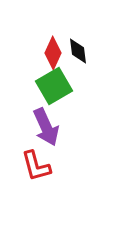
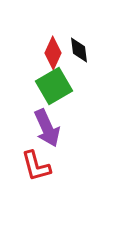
black diamond: moved 1 px right, 1 px up
purple arrow: moved 1 px right, 1 px down
